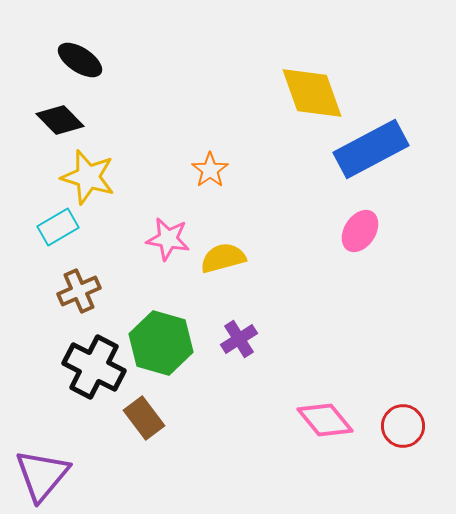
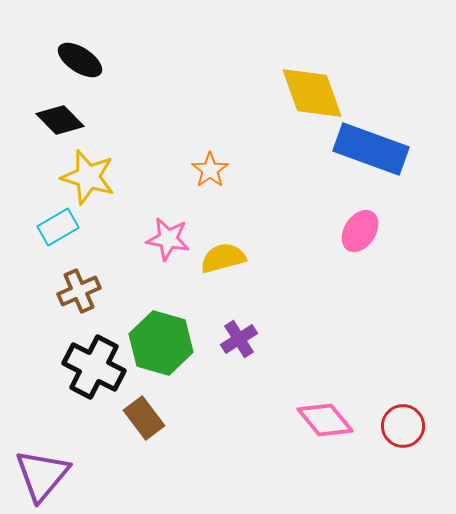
blue rectangle: rotated 48 degrees clockwise
